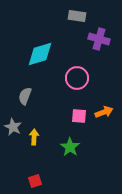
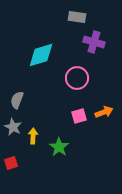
gray rectangle: moved 1 px down
purple cross: moved 5 px left, 3 px down
cyan diamond: moved 1 px right, 1 px down
gray semicircle: moved 8 px left, 4 px down
pink square: rotated 21 degrees counterclockwise
yellow arrow: moved 1 px left, 1 px up
green star: moved 11 px left
red square: moved 24 px left, 18 px up
